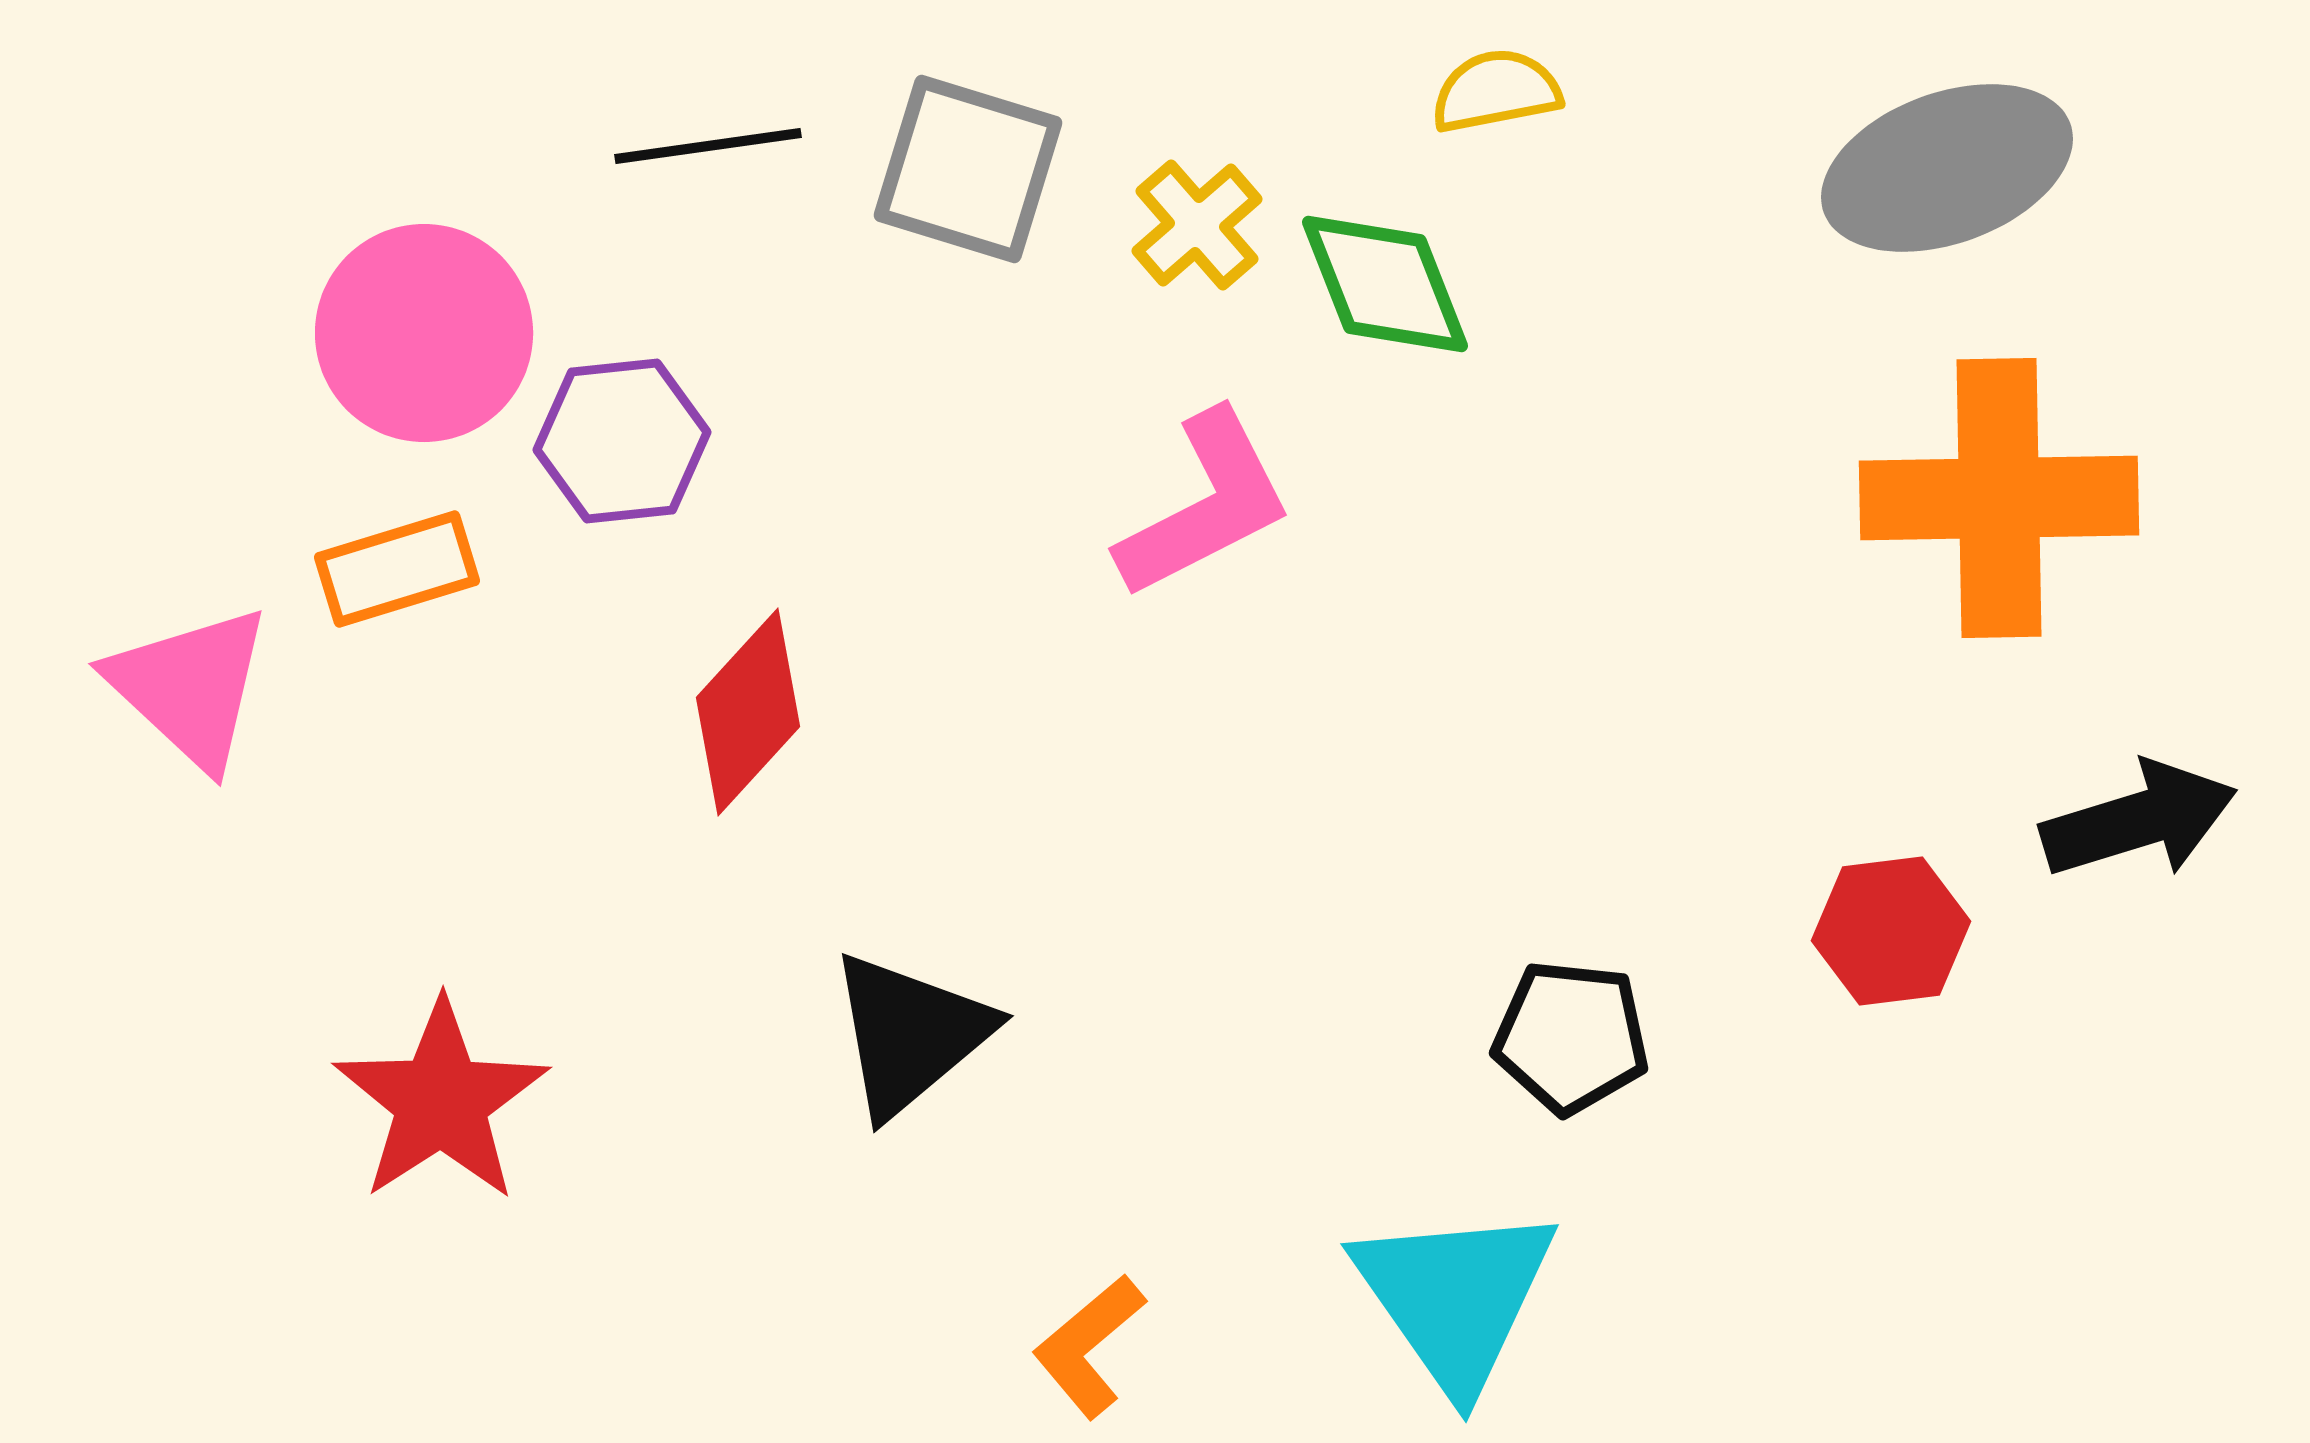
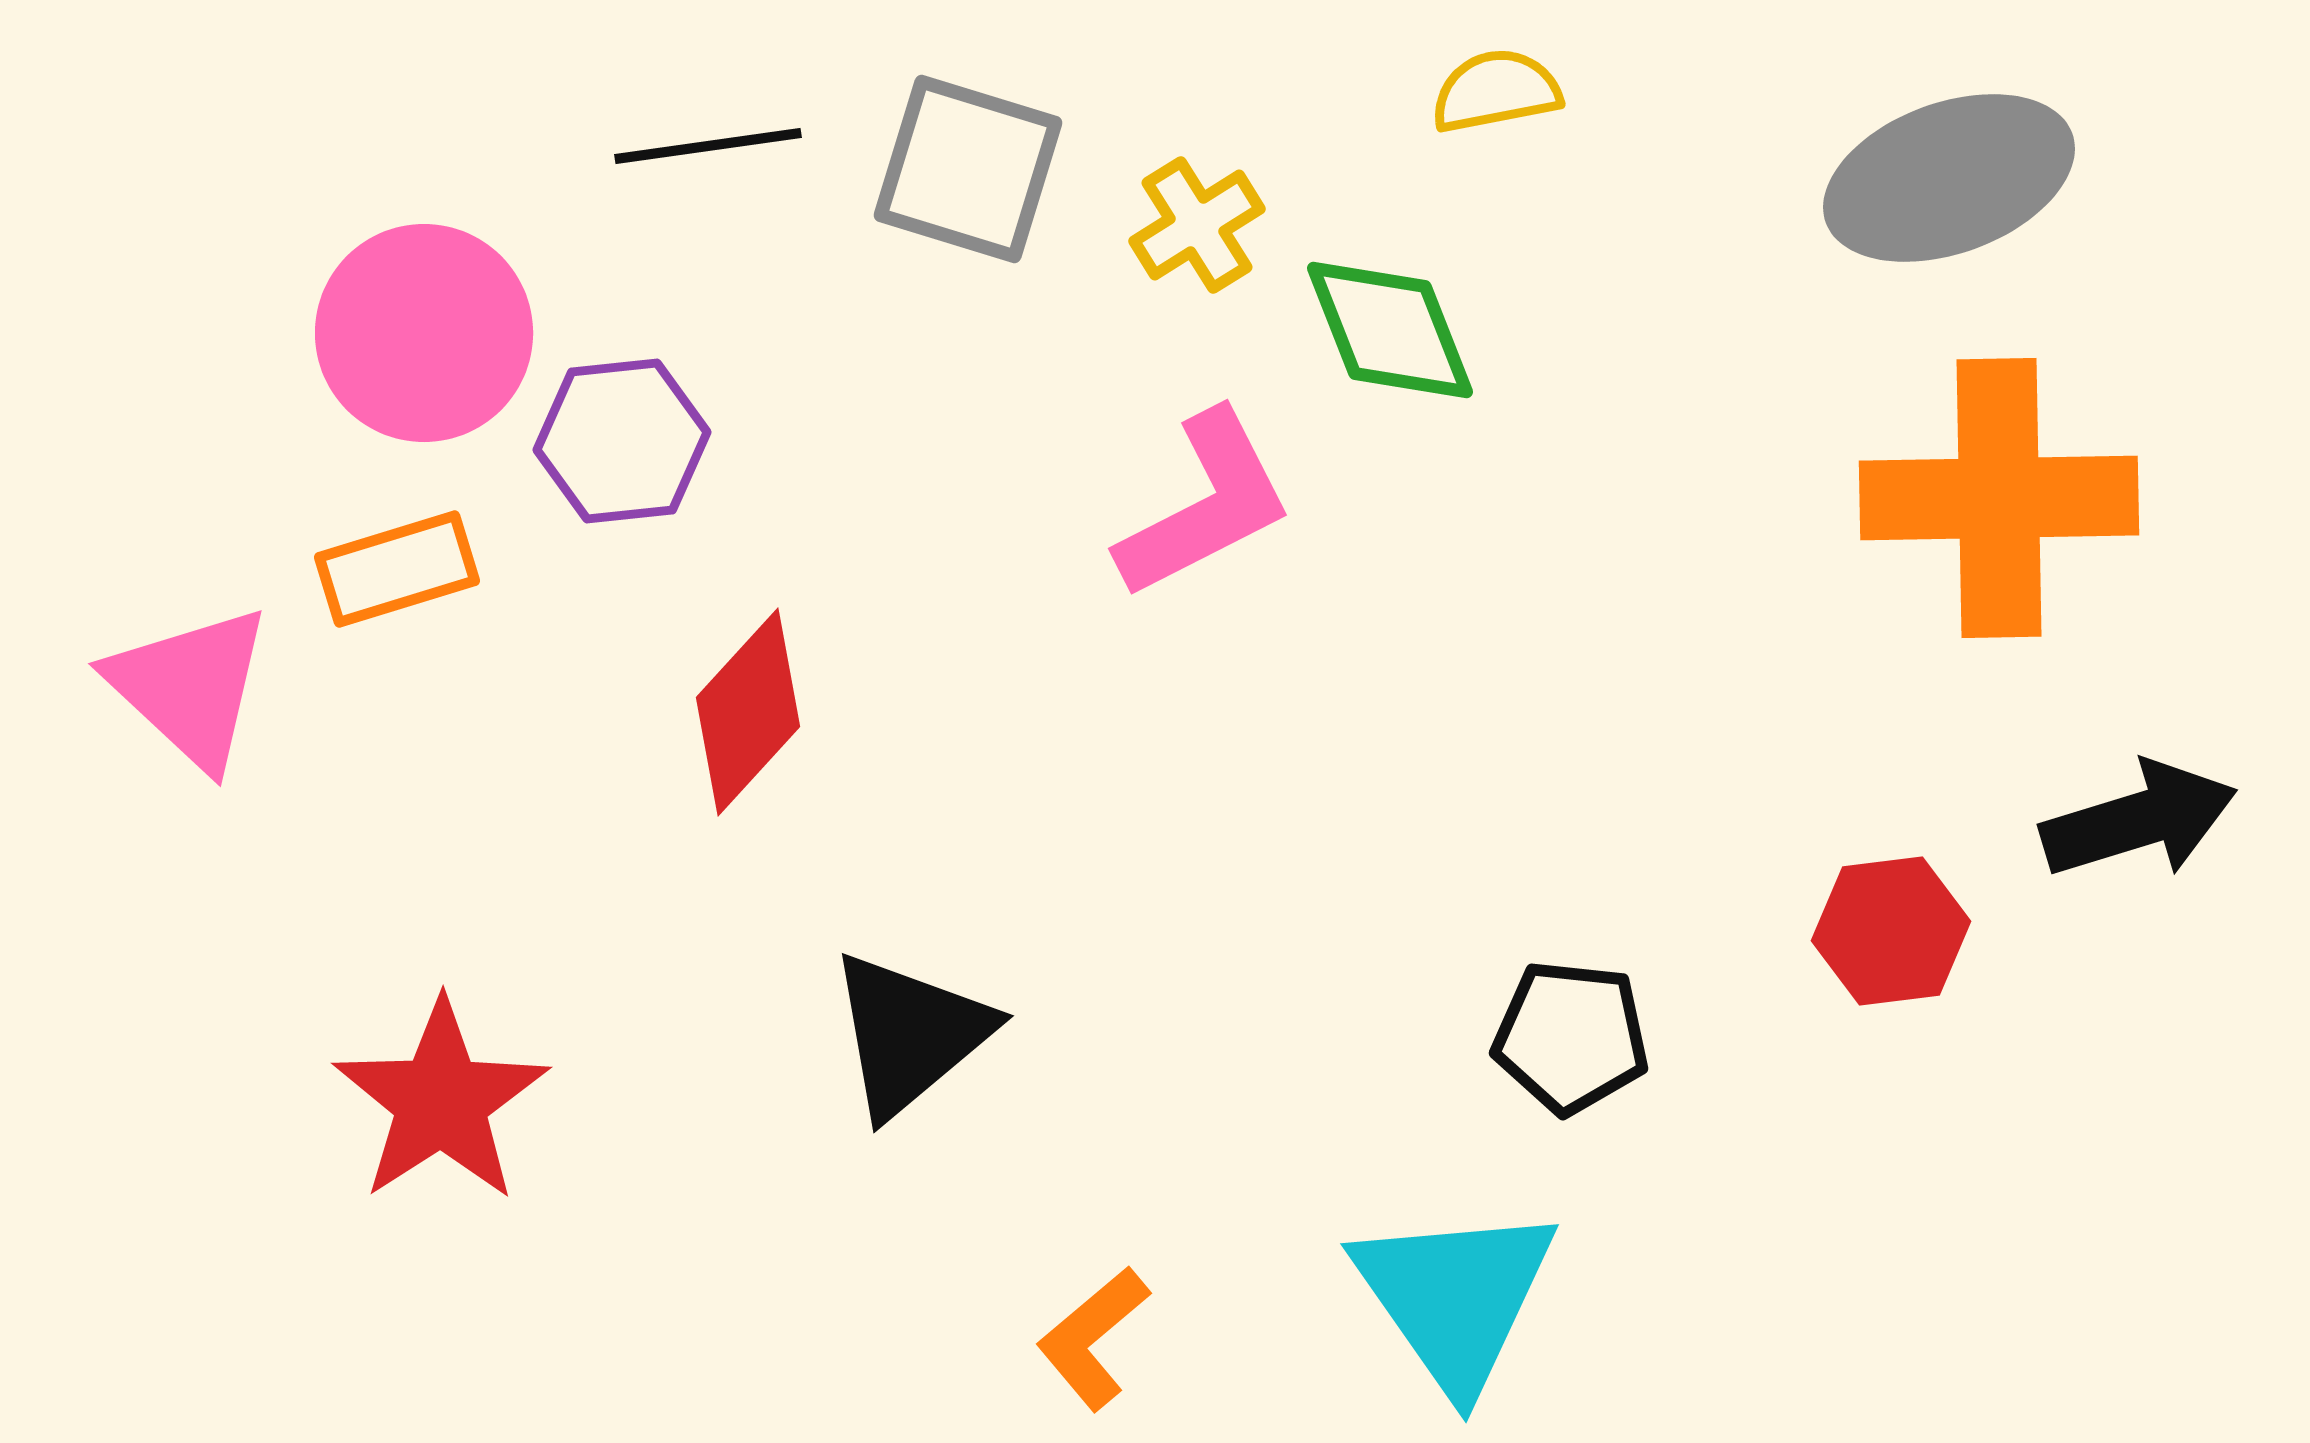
gray ellipse: moved 2 px right, 10 px down
yellow cross: rotated 9 degrees clockwise
green diamond: moved 5 px right, 46 px down
orange L-shape: moved 4 px right, 8 px up
